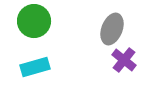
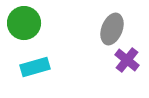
green circle: moved 10 px left, 2 px down
purple cross: moved 3 px right
